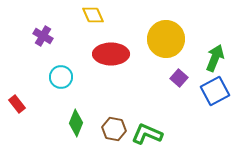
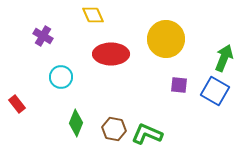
green arrow: moved 9 px right
purple square: moved 7 px down; rotated 36 degrees counterclockwise
blue square: rotated 32 degrees counterclockwise
